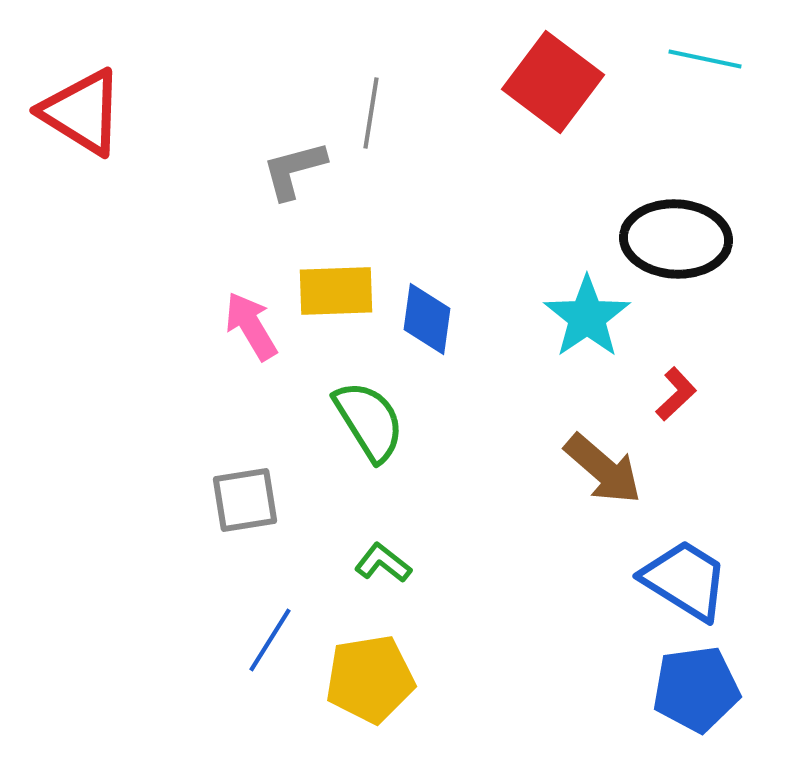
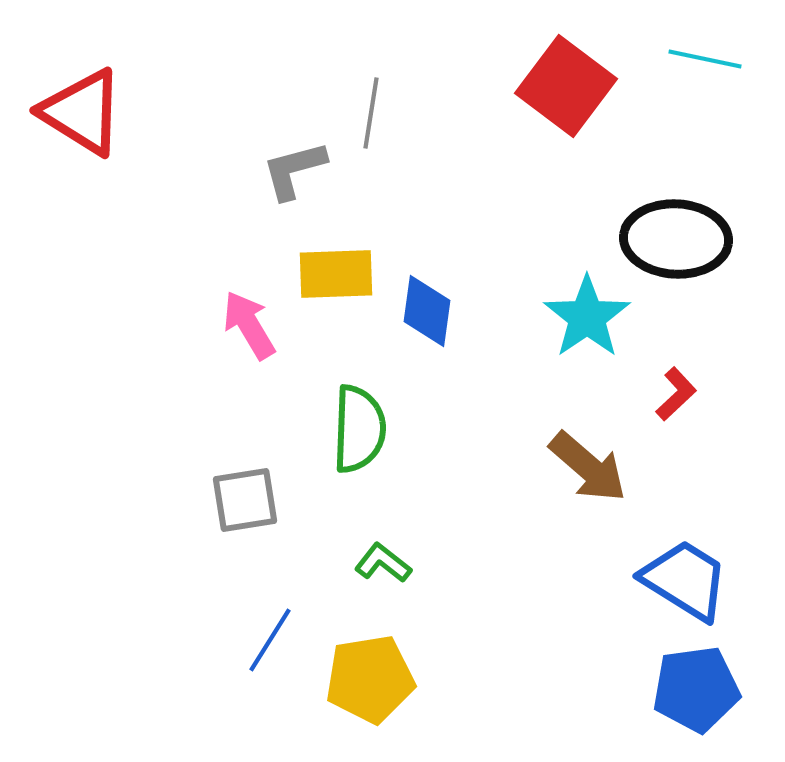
red square: moved 13 px right, 4 px down
yellow rectangle: moved 17 px up
blue diamond: moved 8 px up
pink arrow: moved 2 px left, 1 px up
green semicircle: moved 10 px left, 8 px down; rotated 34 degrees clockwise
brown arrow: moved 15 px left, 2 px up
